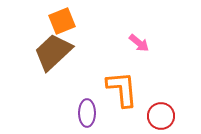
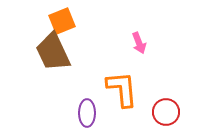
pink arrow: rotated 30 degrees clockwise
brown trapezoid: rotated 72 degrees counterclockwise
red circle: moved 5 px right, 4 px up
